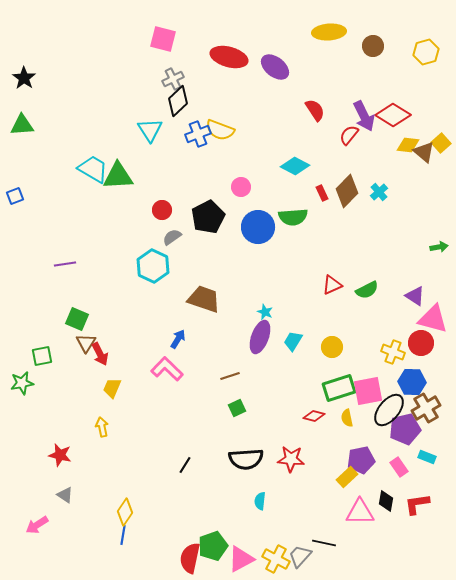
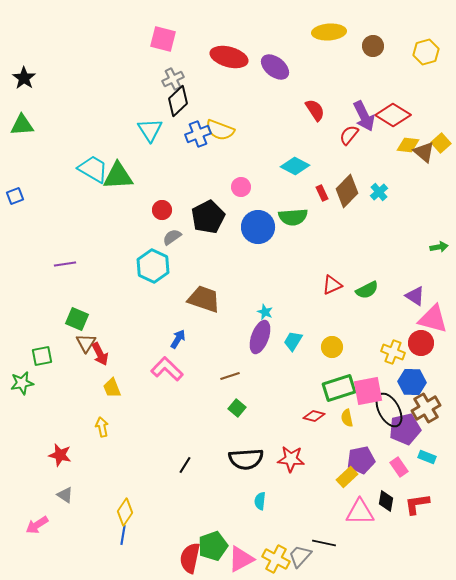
yellow trapezoid at (112, 388): rotated 45 degrees counterclockwise
green square at (237, 408): rotated 24 degrees counterclockwise
black ellipse at (389, 410): rotated 68 degrees counterclockwise
